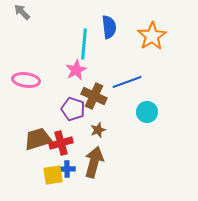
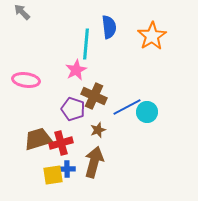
cyan line: moved 2 px right
blue line: moved 25 px down; rotated 8 degrees counterclockwise
